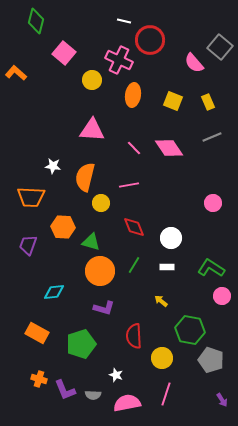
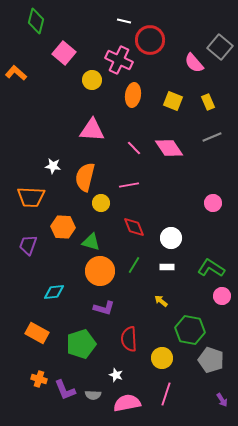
red semicircle at (134, 336): moved 5 px left, 3 px down
